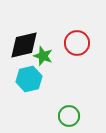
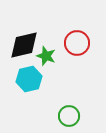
green star: moved 3 px right
